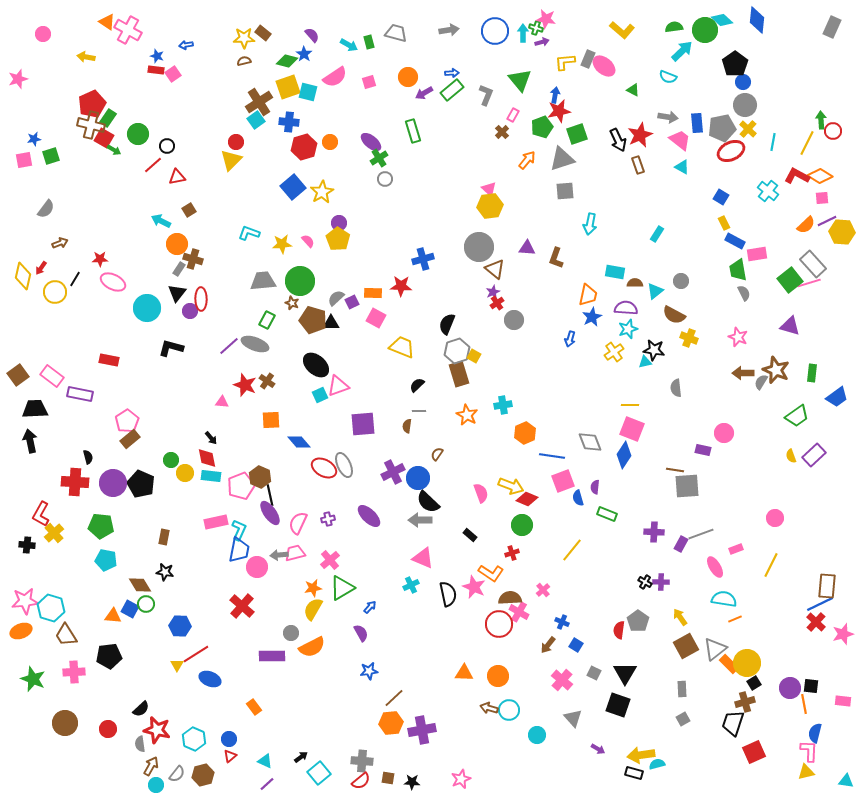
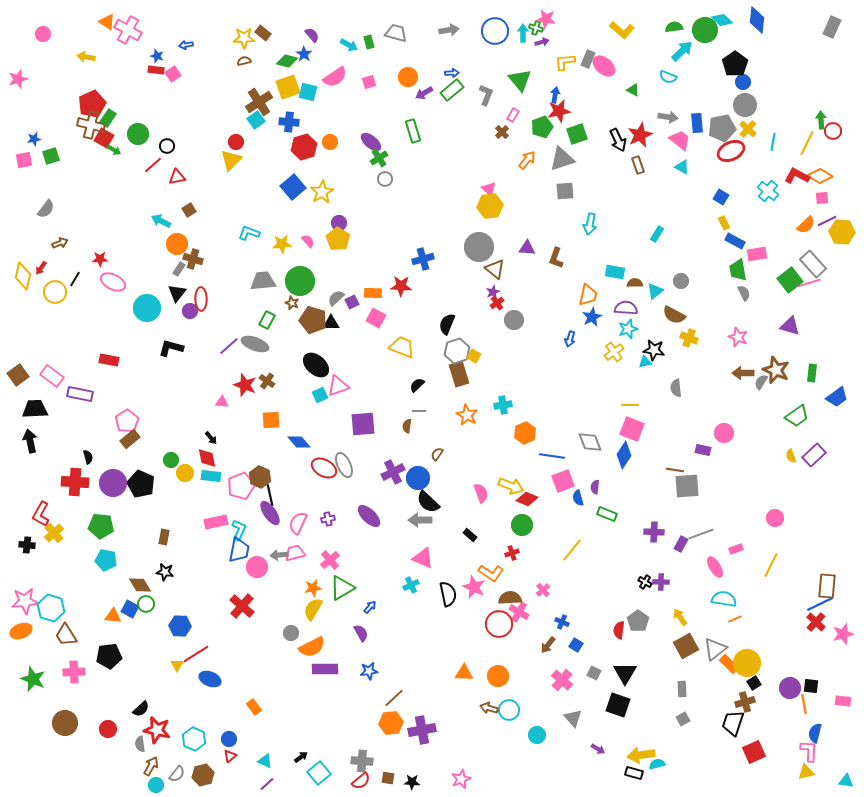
purple rectangle at (272, 656): moved 53 px right, 13 px down
